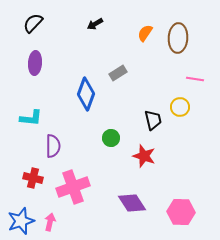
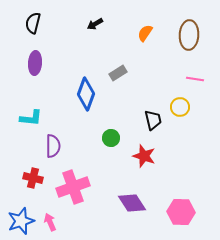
black semicircle: rotated 30 degrees counterclockwise
brown ellipse: moved 11 px right, 3 px up
pink arrow: rotated 36 degrees counterclockwise
